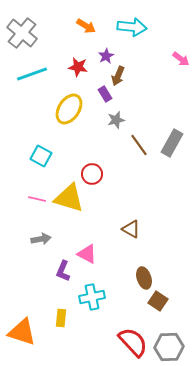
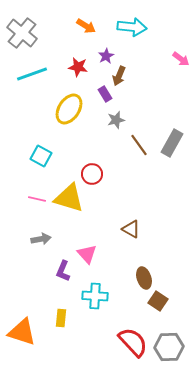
brown arrow: moved 1 px right
pink triangle: rotated 20 degrees clockwise
cyan cross: moved 3 px right, 1 px up; rotated 15 degrees clockwise
